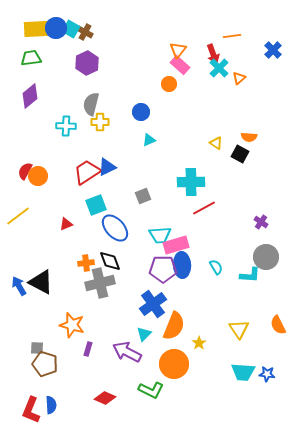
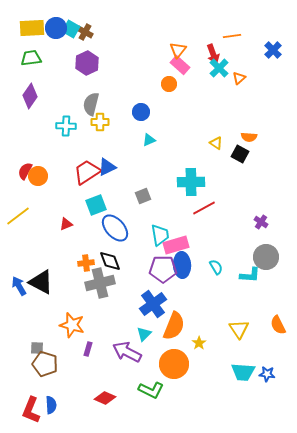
yellow rectangle at (36, 29): moved 4 px left, 1 px up
purple diamond at (30, 96): rotated 15 degrees counterclockwise
cyan trapezoid at (160, 235): rotated 95 degrees counterclockwise
